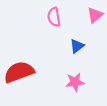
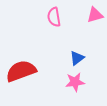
pink triangle: rotated 24 degrees clockwise
blue triangle: moved 12 px down
red semicircle: moved 2 px right, 1 px up
